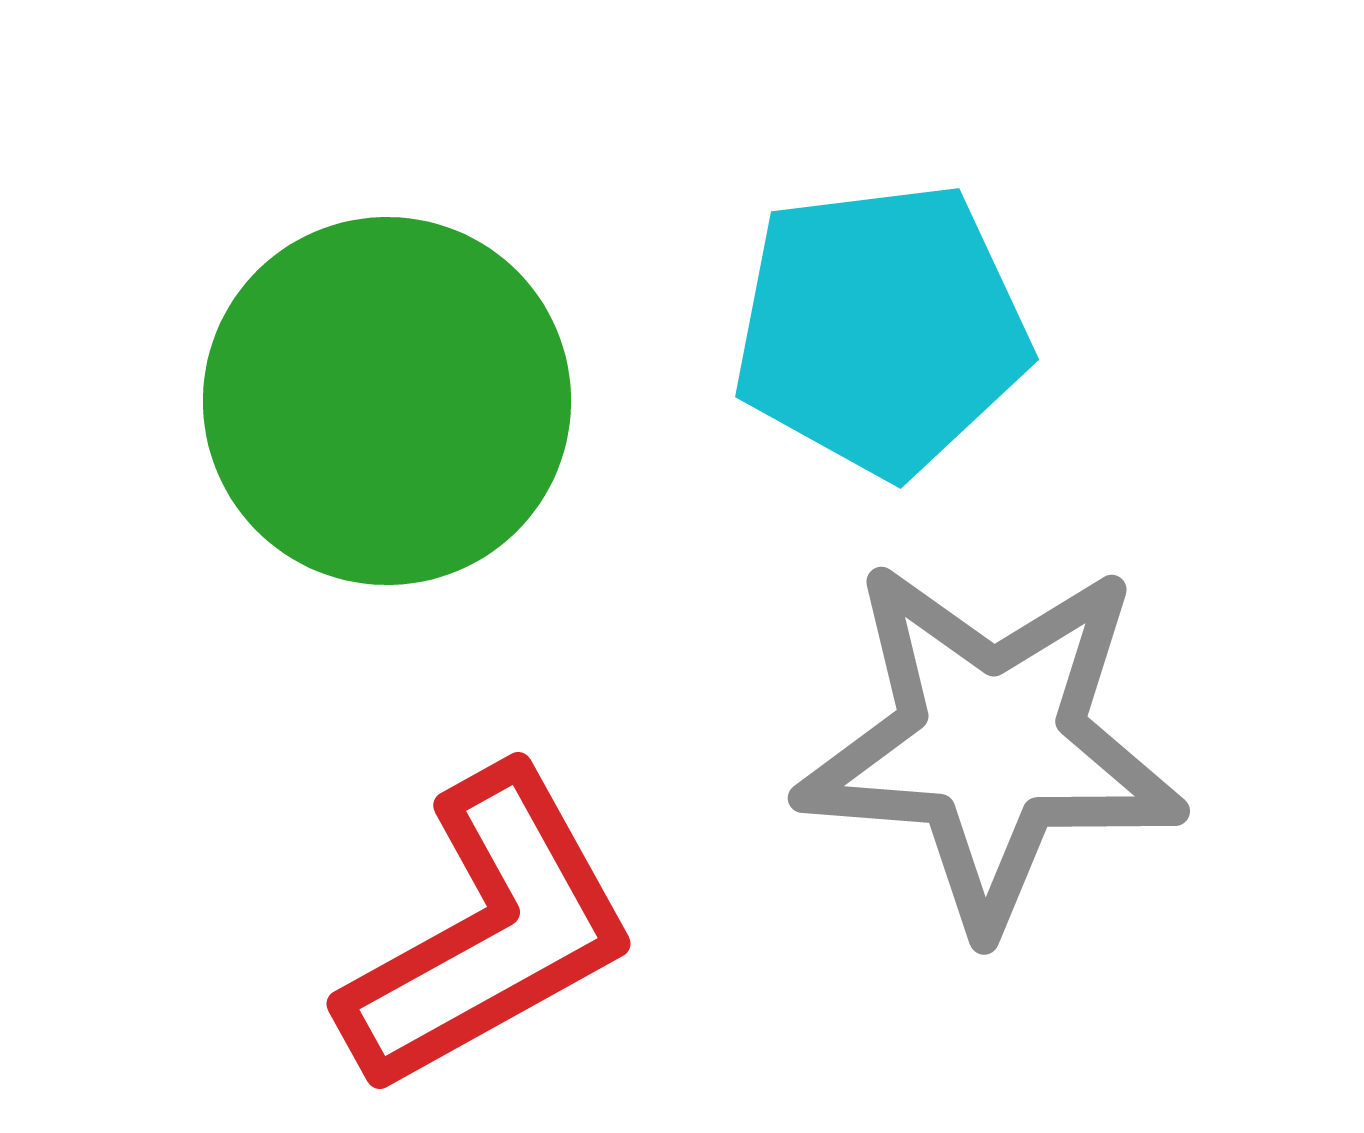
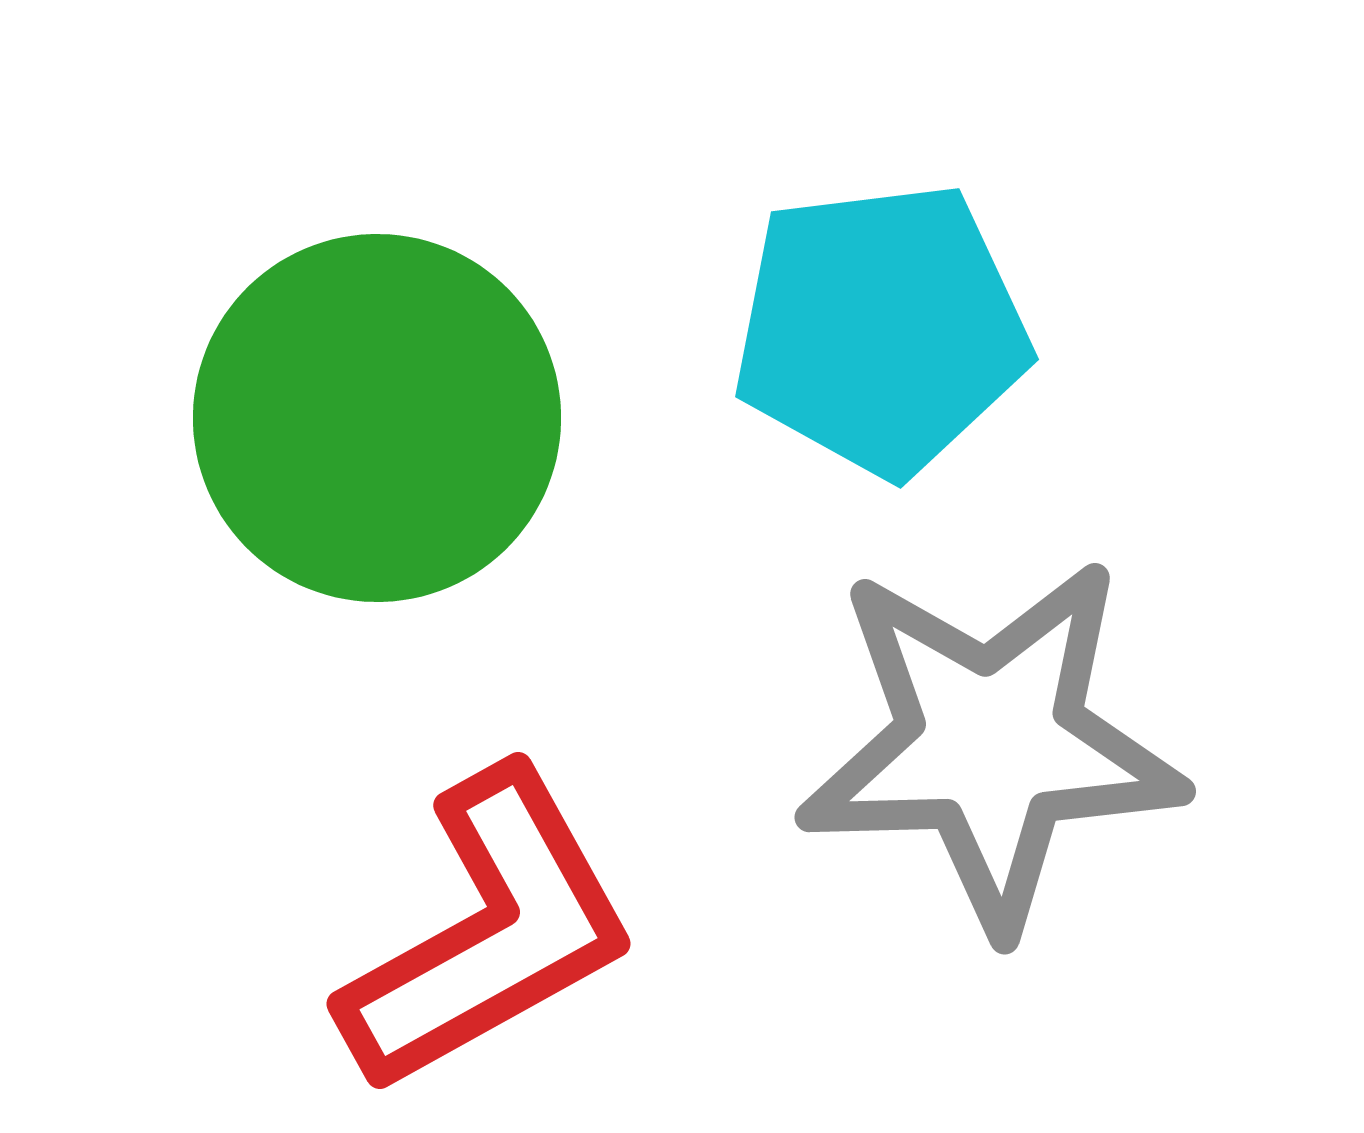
green circle: moved 10 px left, 17 px down
gray star: rotated 6 degrees counterclockwise
